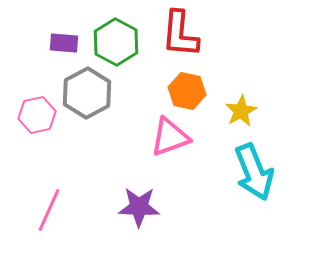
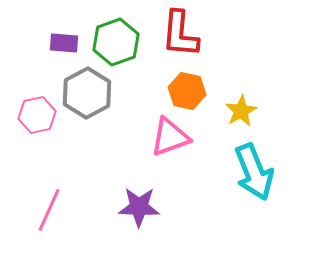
green hexagon: rotated 12 degrees clockwise
